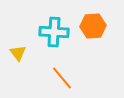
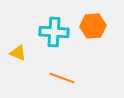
yellow triangle: rotated 30 degrees counterclockwise
orange line: rotated 30 degrees counterclockwise
